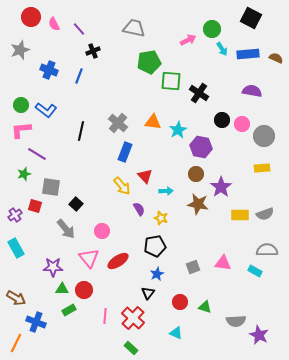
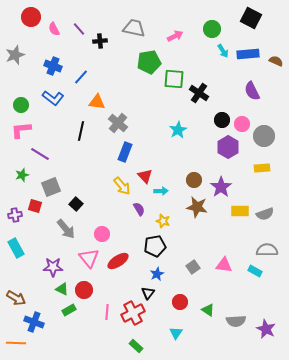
pink semicircle at (54, 24): moved 5 px down
pink arrow at (188, 40): moved 13 px left, 4 px up
cyan arrow at (222, 49): moved 1 px right, 2 px down
gray star at (20, 50): moved 5 px left, 5 px down
black cross at (93, 51): moved 7 px right, 10 px up; rotated 16 degrees clockwise
brown semicircle at (276, 58): moved 3 px down
blue cross at (49, 70): moved 4 px right, 4 px up
blue line at (79, 76): moved 2 px right, 1 px down; rotated 21 degrees clockwise
green square at (171, 81): moved 3 px right, 2 px up
purple semicircle at (252, 91): rotated 126 degrees counterclockwise
blue L-shape at (46, 110): moved 7 px right, 12 px up
orange triangle at (153, 122): moved 56 px left, 20 px up
purple hexagon at (201, 147): moved 27 px right; rotated 20 degrees clockwise
purple line at (37, 154): moved 3 px right
green star at (24, 174): moved 2 px left, 1 px down
brown circle at (196, 174): moved 2 px left, 6 px down
gray square at (51, 187): rotated 30 degrees counterclockwise
cyan arrow at (166, 191): moved 5 px left
brown star at (198, 204): moved 1 px left, 3 px down
purple cross at (15, 215): rotated 24 degrees clockwise
yellow rectangle at (240, 215): moved 4 px up
yellow star at (161, 218): moved 2 px right, 3 px down
pink circle at (102, 231): moved 3 px down
pink triangle at (223, 263): moved 1 px right, 2 px down
gray square at (193, 267): rotated 16 degrees counterclockwise
green triangle at (62, 289): rotated 24 degrees clockwise
green triangle at (205, 307): moved 3 px right, 3 px down; rotated 16 degrees clockwise
pink line at (105, 316): moved 2 px right, 4 px up
red cross at (133, 318): moved 5 px up; rotated 20 degrees clockwise
blue cross at (36, 322): moved 2 px left
cyan triangle at (176, 333): rotated 40 degrees clockwise
purple star at (259, 335): moved 7 px right, 6 px up
orange line at (16, 343): rotated 66 degrees clockwise
green rectangle at (131, 348): moved 5 px right, 2 px up
